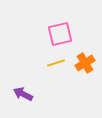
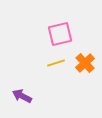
orange cross: rotated 12 degrees counterclockwise
purple arrow: moved 1 px left, 2 px down
